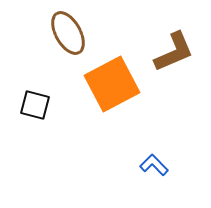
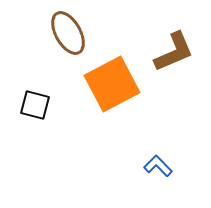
blue L-shape: moved 4 px right, 1 px down
